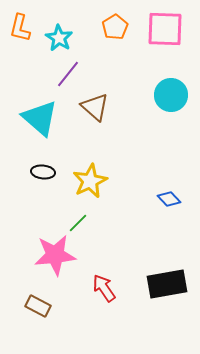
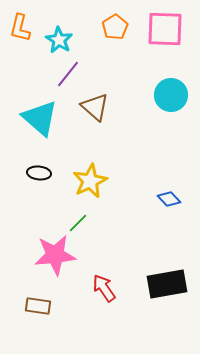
cyan star: moved 2 px down
black ellipse: moved 4 px left, 1 px down
brown rectangle: rotated 20 degrees counterclockwise
